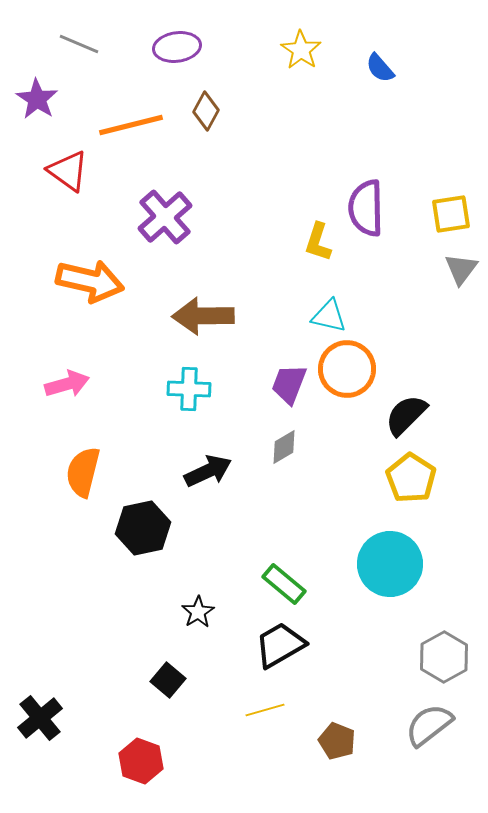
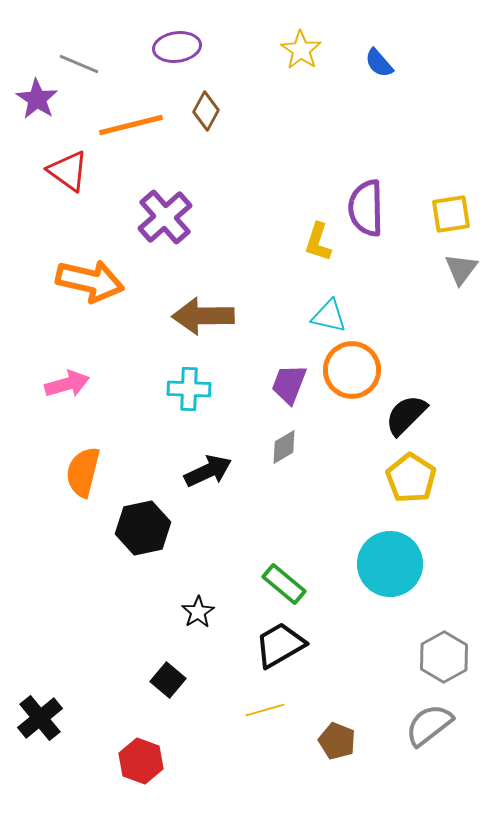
gray line: moved 20 px down
blue semicircle: moved 1 px left, 5 px up
orange circle: moved 5 px right, 1 px down
